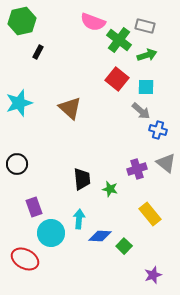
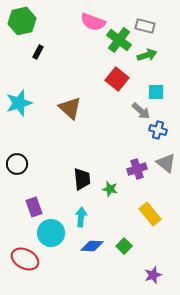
cyan square: moved 10 px right, 5 px down
cyan arrow: moved 2 px right, 2 px up
blue diamond: moved 8 px left, 10 px down
